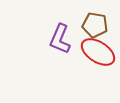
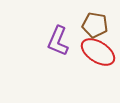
purple L-shape: moved 2 px left, 2 px down
